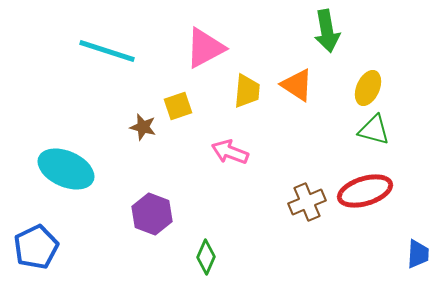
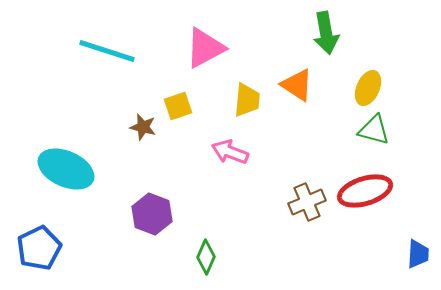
green arrow: moved 1 px left, 2 px down
yellow trapezoid: moved 9 px down
blue pentagon: moved 3 px right, 1 px down
